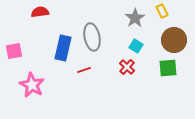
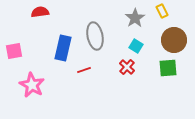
gray ellipse: moved 3 px right, 1 px up
